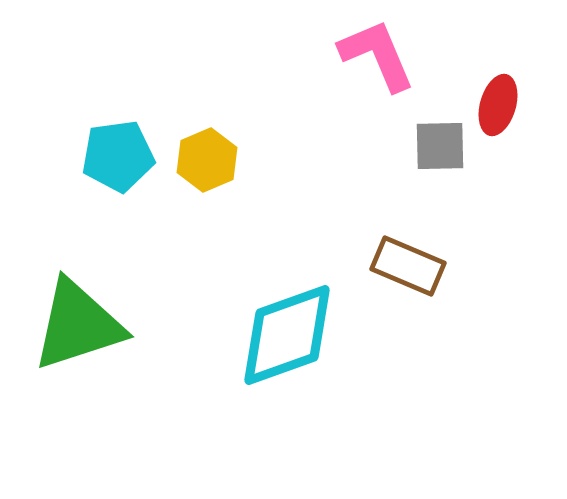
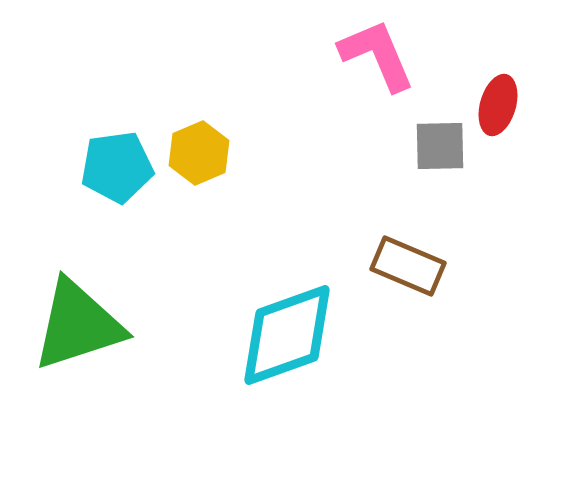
cyan pentagon: moved 1 px left, 11 px down
yellow hexagon: moved 8 px left, 7 px up
